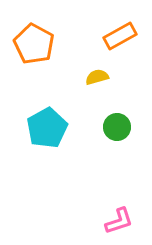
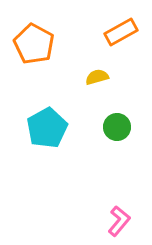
orange rectangle: moved 1 px right, 4 px up
pink L-shape: rotated 32 degrees counterclockwise
